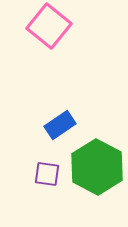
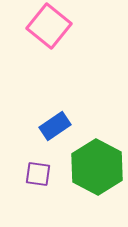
blue rectangle: moved 5 px left, 1 px down
purple square: moved 9 px left
